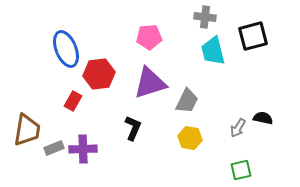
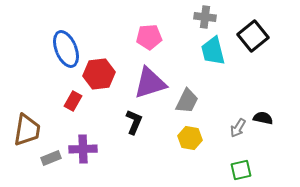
black square: rotated 24 degrees counterclockwise
black L-shape: moved 1 px right, 6 px up
gray rectangle: moved 3 px left, 10 px down
